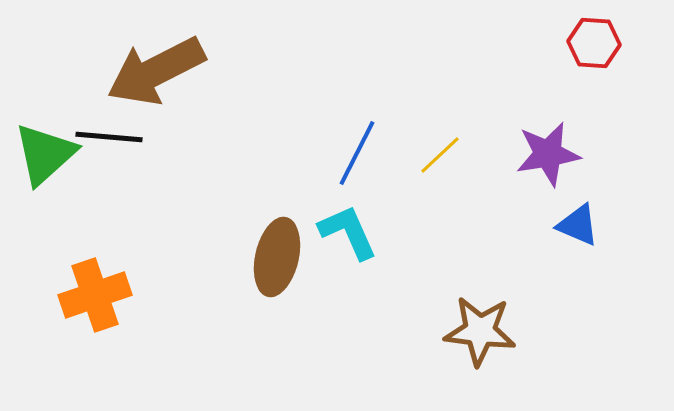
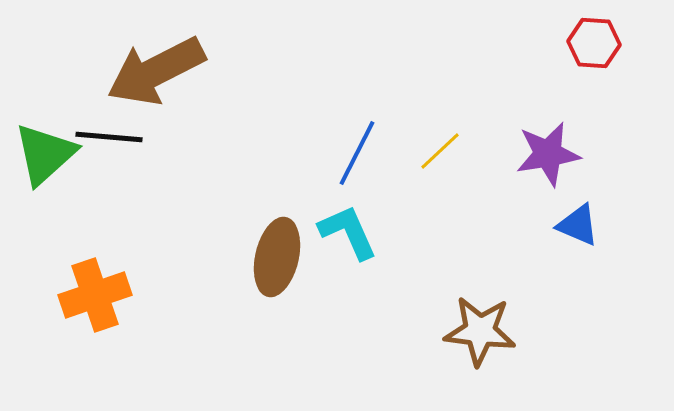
yellow line: moved 4 px up
